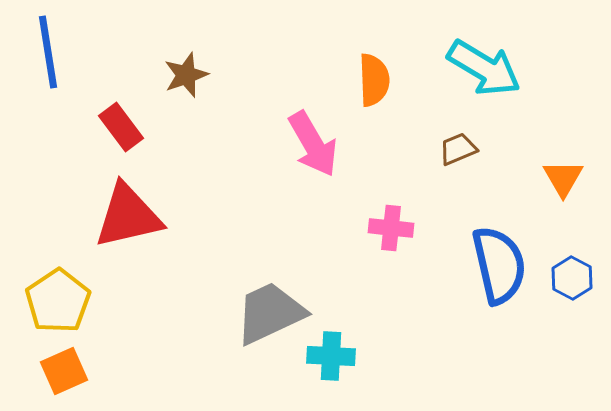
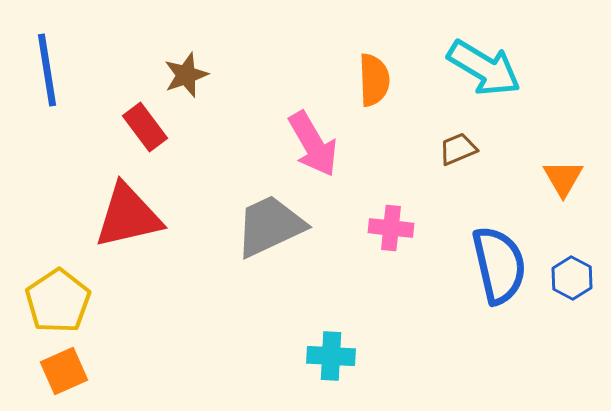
blue line: moved 1 px left, 18 px down
red rectangle: moved 24 px right
gray trapezoid: moved 87 px up
